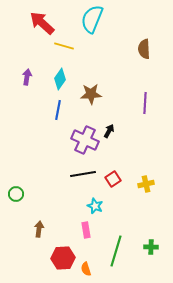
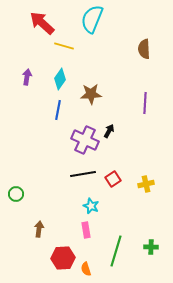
cyan star: moved 4 px left
